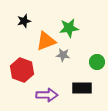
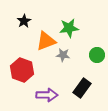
black star: rotated 16 degrees counterclockwise
green circle: moved 7 px up
black rectangle: rotated 54 degrees counterclockwise
